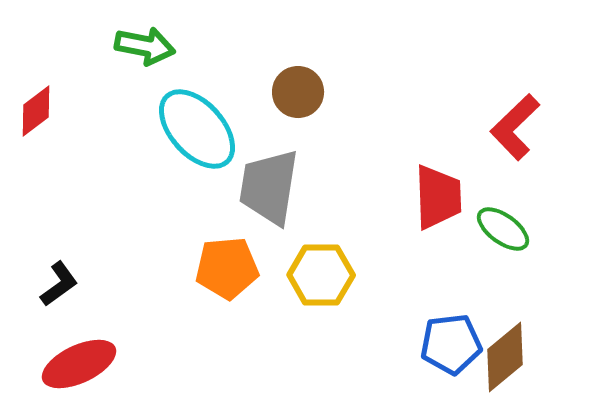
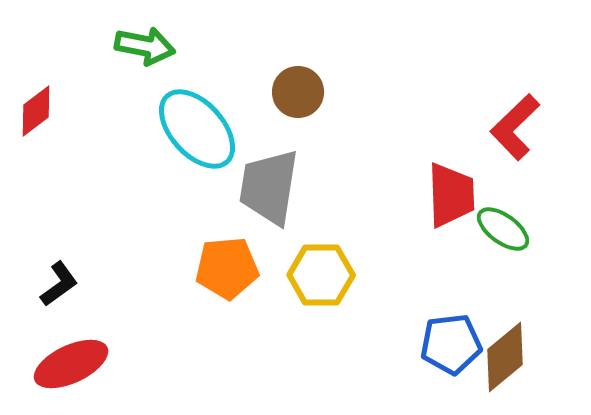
red trapezoid: moved 13 px right, 2 px up
red ellipse: moved 8 px left
